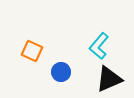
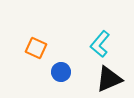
cyan L-shape: moved 1 px right, 2 px up
orange square: moved 4 px right, 3 px up
